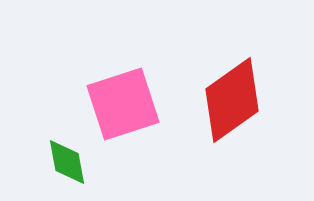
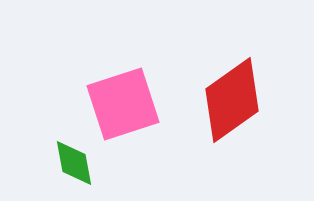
green diamond: moved 7 px right, 1 px down
